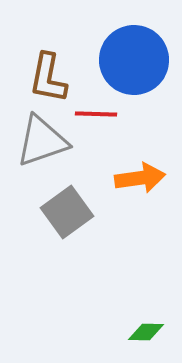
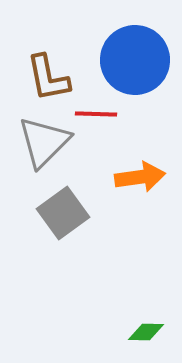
blue circle: moved 1 px right
brown L-shape: rotated 22 degrees counterclockwise
gray triangle: moved 2 px right, 1 px down; rotated 26 degrees counterclockwise
orange arrow: moved 1 px up
gray square: moved 4 px left, 1 px down
